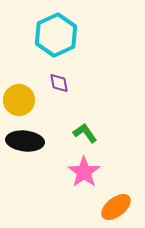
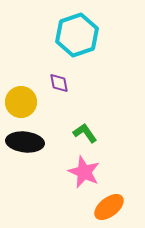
cyan hexagon: moved 21 px right; rotated 6 degrees clockwise
yellow circle: moved 2 px right, 2 px down
black ellipse: moved 1 px down
pink star: rotated 12 degrees counterclockwise
orange ellipse: moved 7 px left
